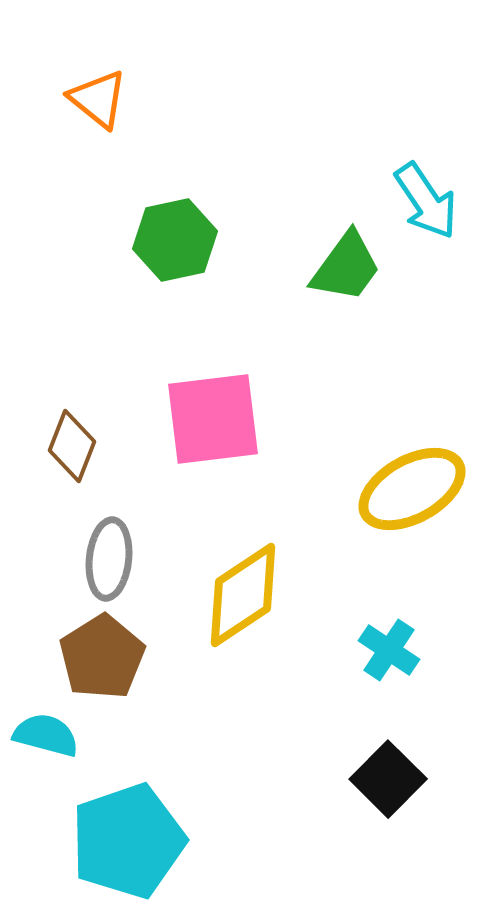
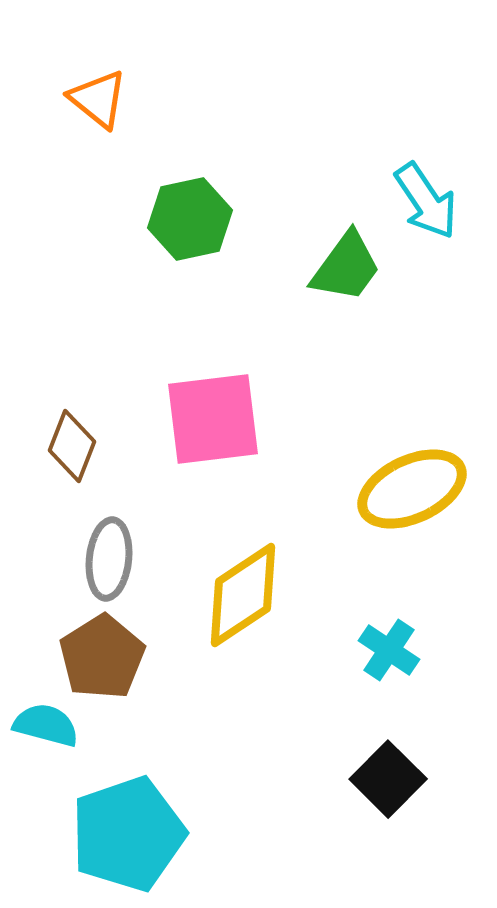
green hexagon: moved 15 px right, 21 px up
yellow ellipse: rotated 4 degrees clockwise
cyan semicircle: moved 10 px up
cyan pentagon: moved 7 px up
